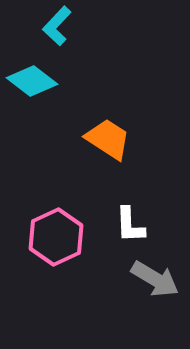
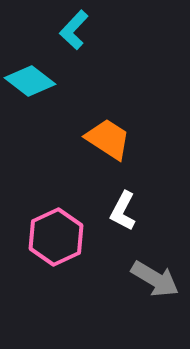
cyan L-shape: moved 17 px right, 4 px down
cyan diamond: moved 2 px left
white L-shape: moved 7 px left, 14 px up; rotated 30 degrees clockwise
